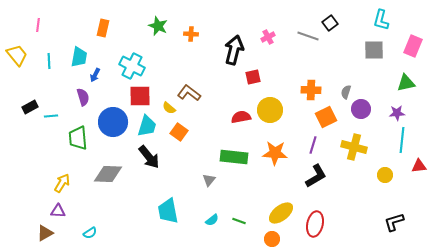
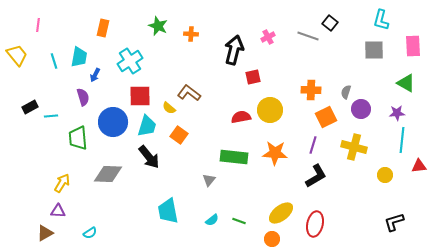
black square at (330, 23): rotated 14 degrees counterclockwise
pink rectangle at (413, 46): rotated 25 degrees counterclockwise
cyan line at (49, 61): moved 5 px right; rotated 14 degrees counterclockwise
cyan cross at (132, 66): moved 2 px left, 5 px up; rotated 30 degrees clockwise
green triangle at (406, 83): rotated 42 degrees clockwise
orange square at (179, 132): moved 3 px down
